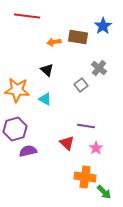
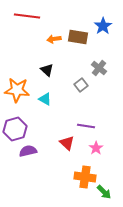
orange arrow: moved 3 px up
